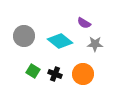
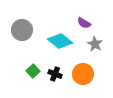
gray circle: moved 2 px left, 6 px up
gray star: rotated 28 degrees clockwise
green square: rotated 16 degrees clockwise
